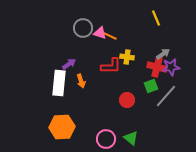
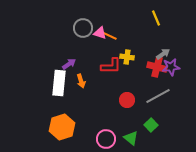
green square: moved 39 px down; rotated 24 degrees counterclockwise
gray line: moved 8 px left; rotated 20 degrees clockwise
orange hexagon: rotated 15 degrees counterclockwise
